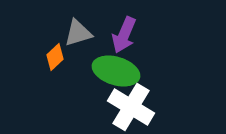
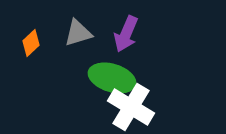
purple arrow: moved 2 px right, 1 px up
orange diamond: moved 24 px left, 14 px up
green ellipse: moved 4 px left, 7 px down
